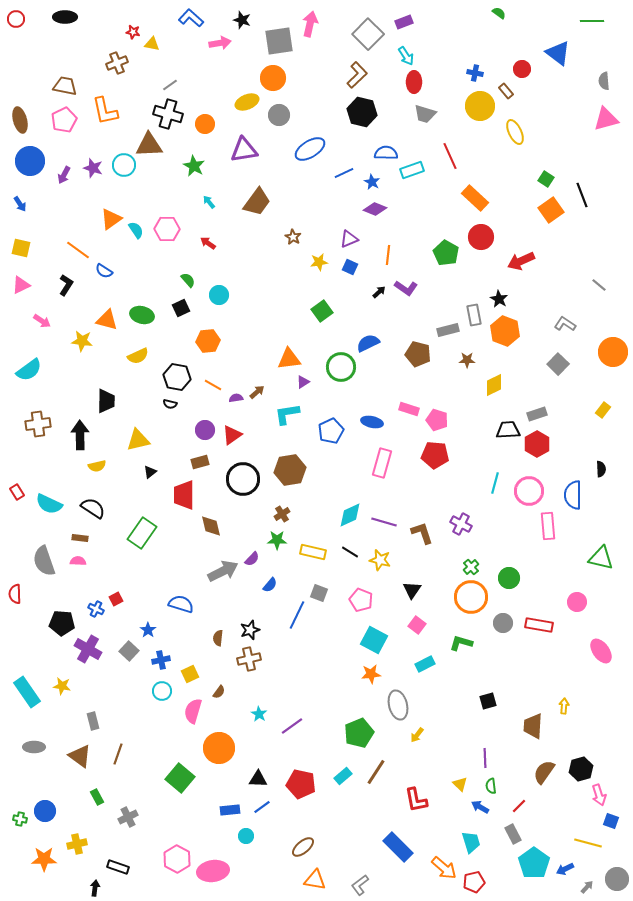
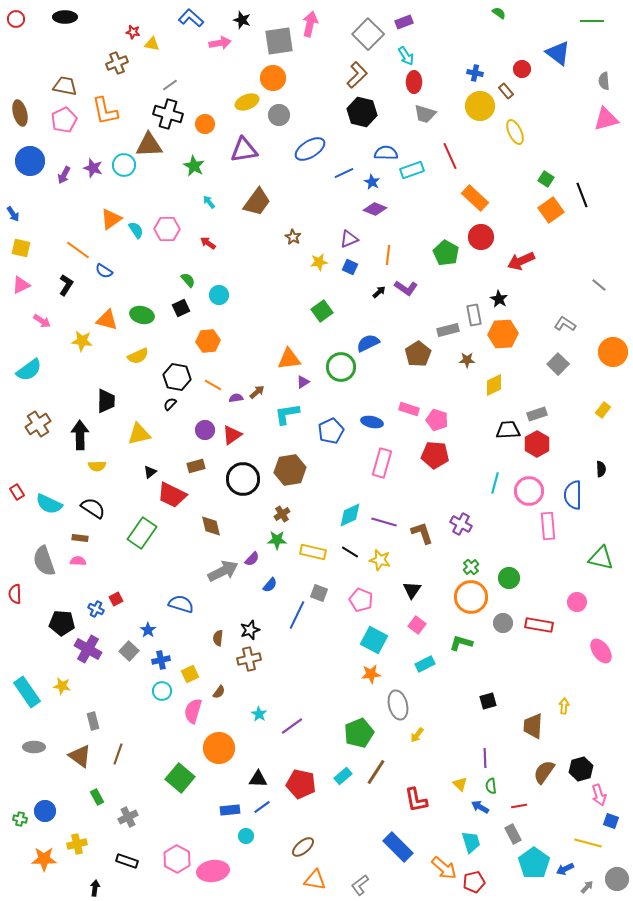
brown ellipse at (20, 120): moved 7 px up
blue arrow at (20, 204): moved 7 px left, 10 px down
orange hexagon at (505, 331): moved 2 px left, 3 px down; rotated 24 degrees counterclockwise
brown pentagon at (418, 354): rotated 25 degrees clockwise
black semicircle at (170, 404): rotated 120 degrees clockwise
brown cross at (38, 424): rotated 25 degrees counterclockwise
yellow triangle at (138, 440): moved 1 px right, 6 px up
brown rectangle at (200, 462): moved 4 px left, 4 px down
yellow semicircle at (97, 466): rotated 12 degrees clockwise
red trapezoid at (184, 495): moved 12 px left; rotated 64 degrees counterclockwise
red line at (519, 806): rotated 35 degrees clockwise
black rectangle at (118, 867): moved 9 px right, 6 px up
